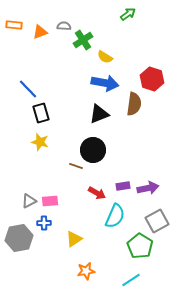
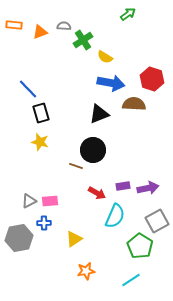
blue arrow: moved 6 px right
brown semicircle: rotated 95 degrees counterclockwise
